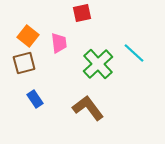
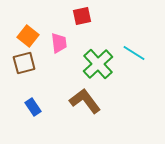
red square: moved 3 px down
cyan line: rotated 10 degrees counterclockwise
blue rectangle: moved 2 px left, 8 px down
brown L-shape: moved 3 px left, 7 px up
